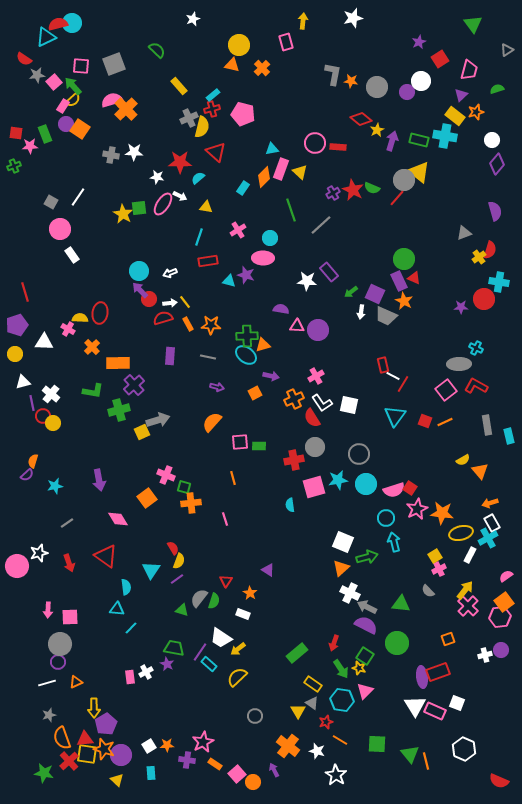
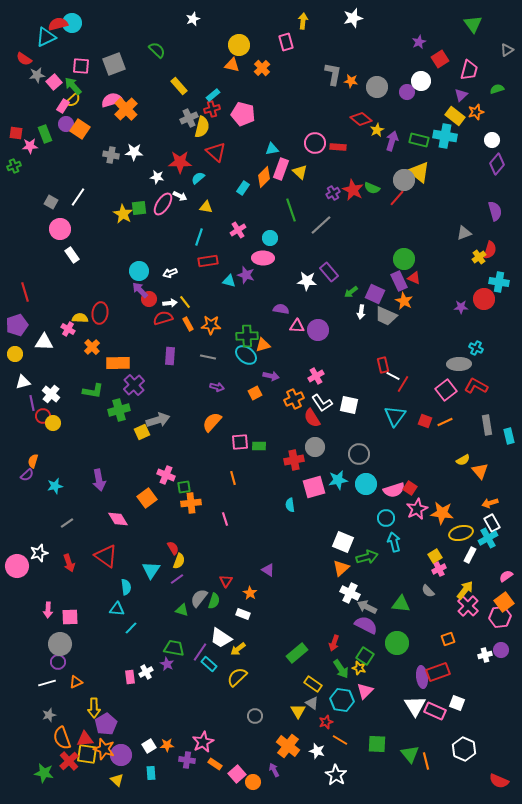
green square at (184, 487): rotated 24 degrees counterclockwise
